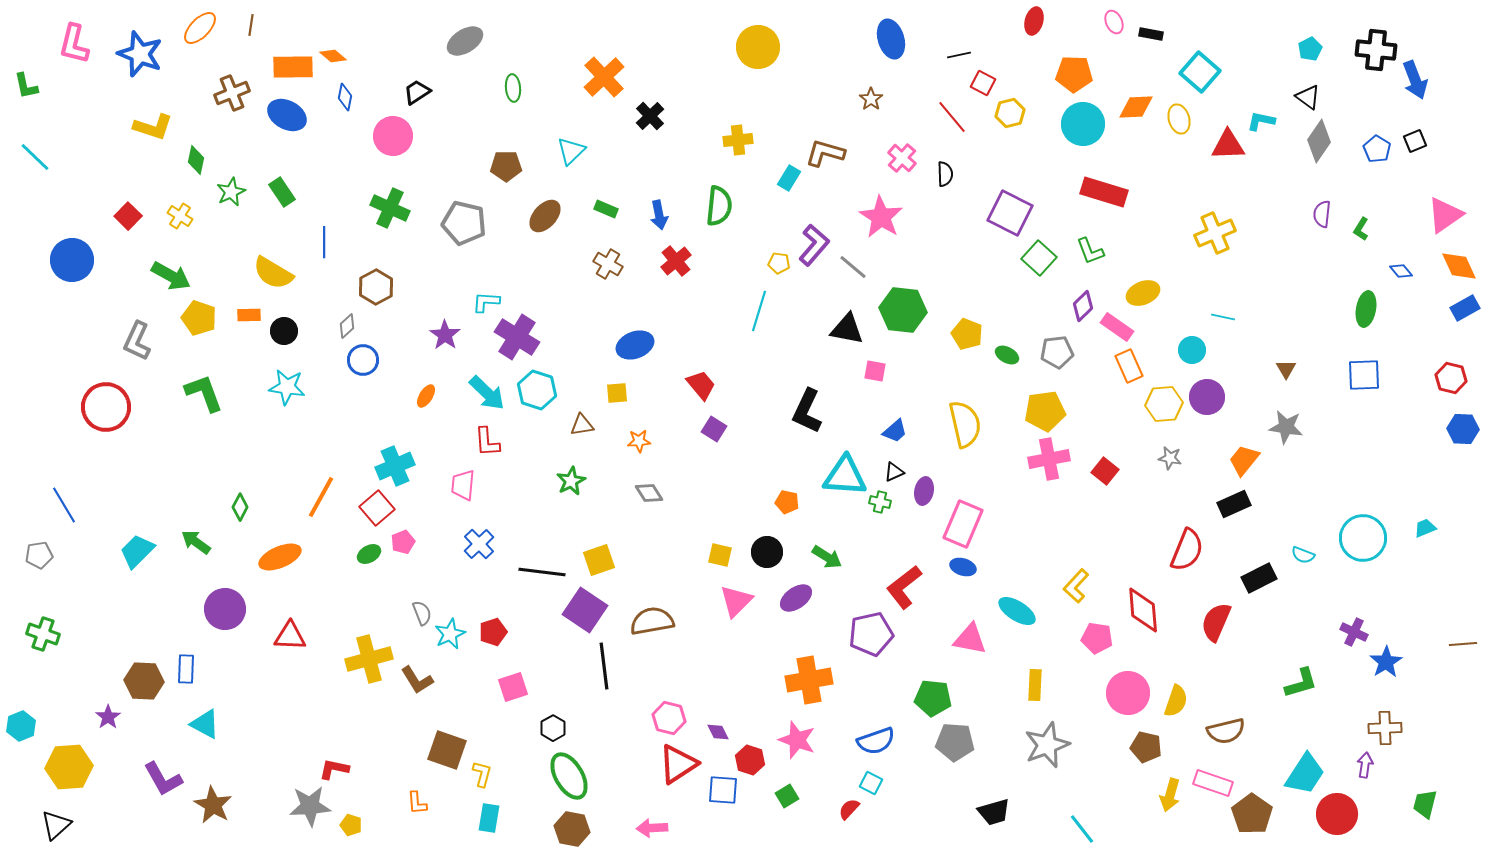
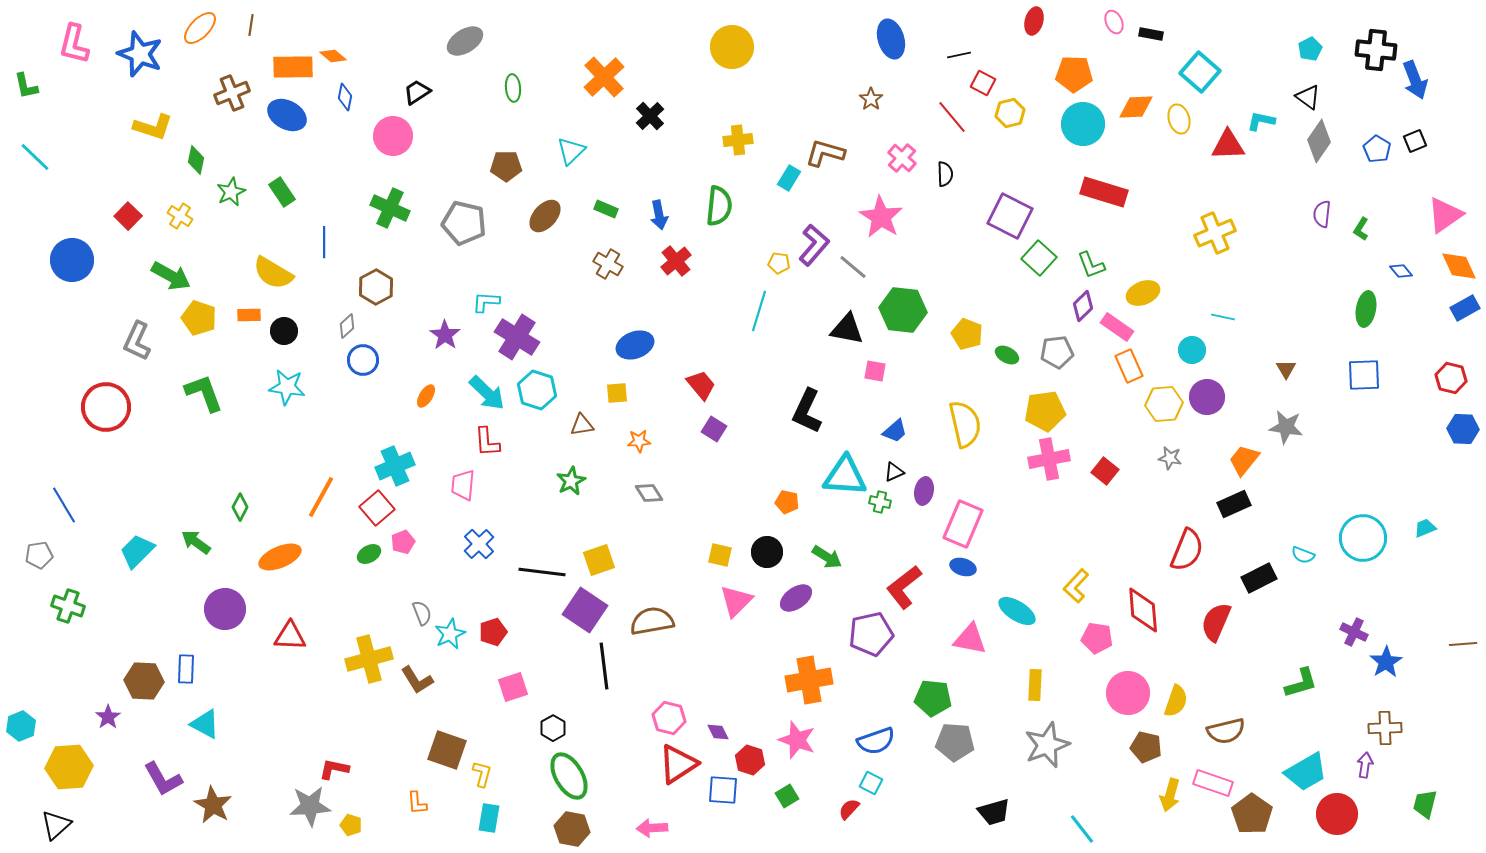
yellow circle at (758, 47): moved 26 px left
purple square at (1010, 213): moved 3 px down
green L-shape at (1090, 251): moved 1 px right, 14 px down
green cross at (43, 634): moved 25 px right, 28 px up
cyan trapezoid at (1305, 774): moved 1 px right, 2 px up; rotated 27 degrees clockwise
